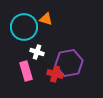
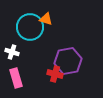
cyan circle: moved 6 px right
white cross: moved 25 px left
purple hexagon: moved 1 px left, 2 px up
pink rectangle: moved 10 px left, 7 px down
